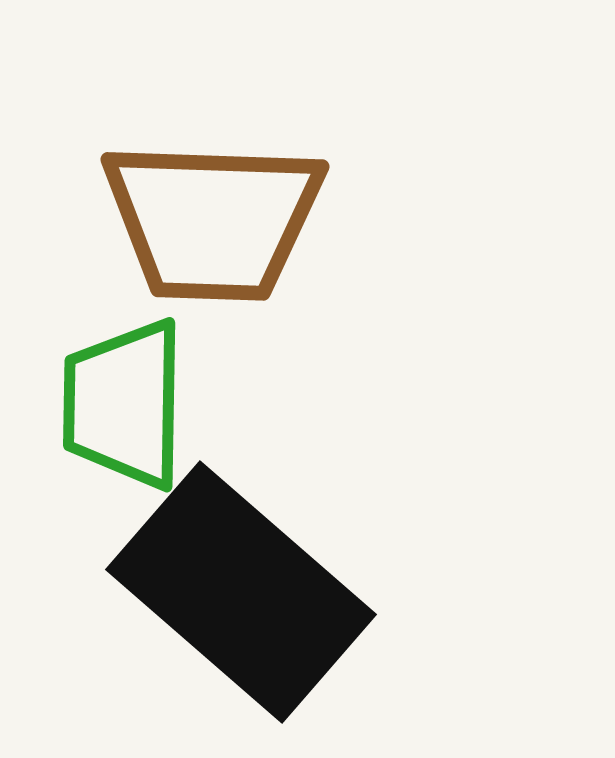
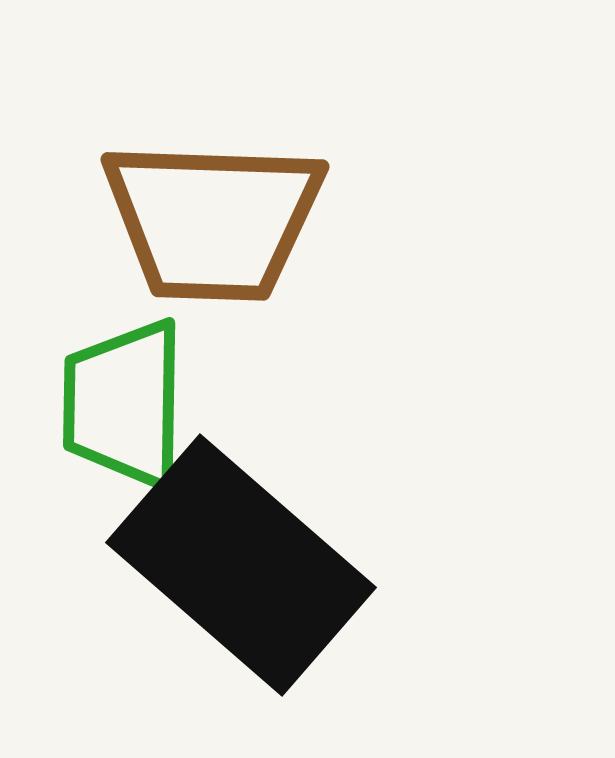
black rectangle: moved 27 px up
